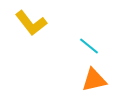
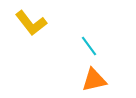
cyan line: rotated 15 degrees clockwise
